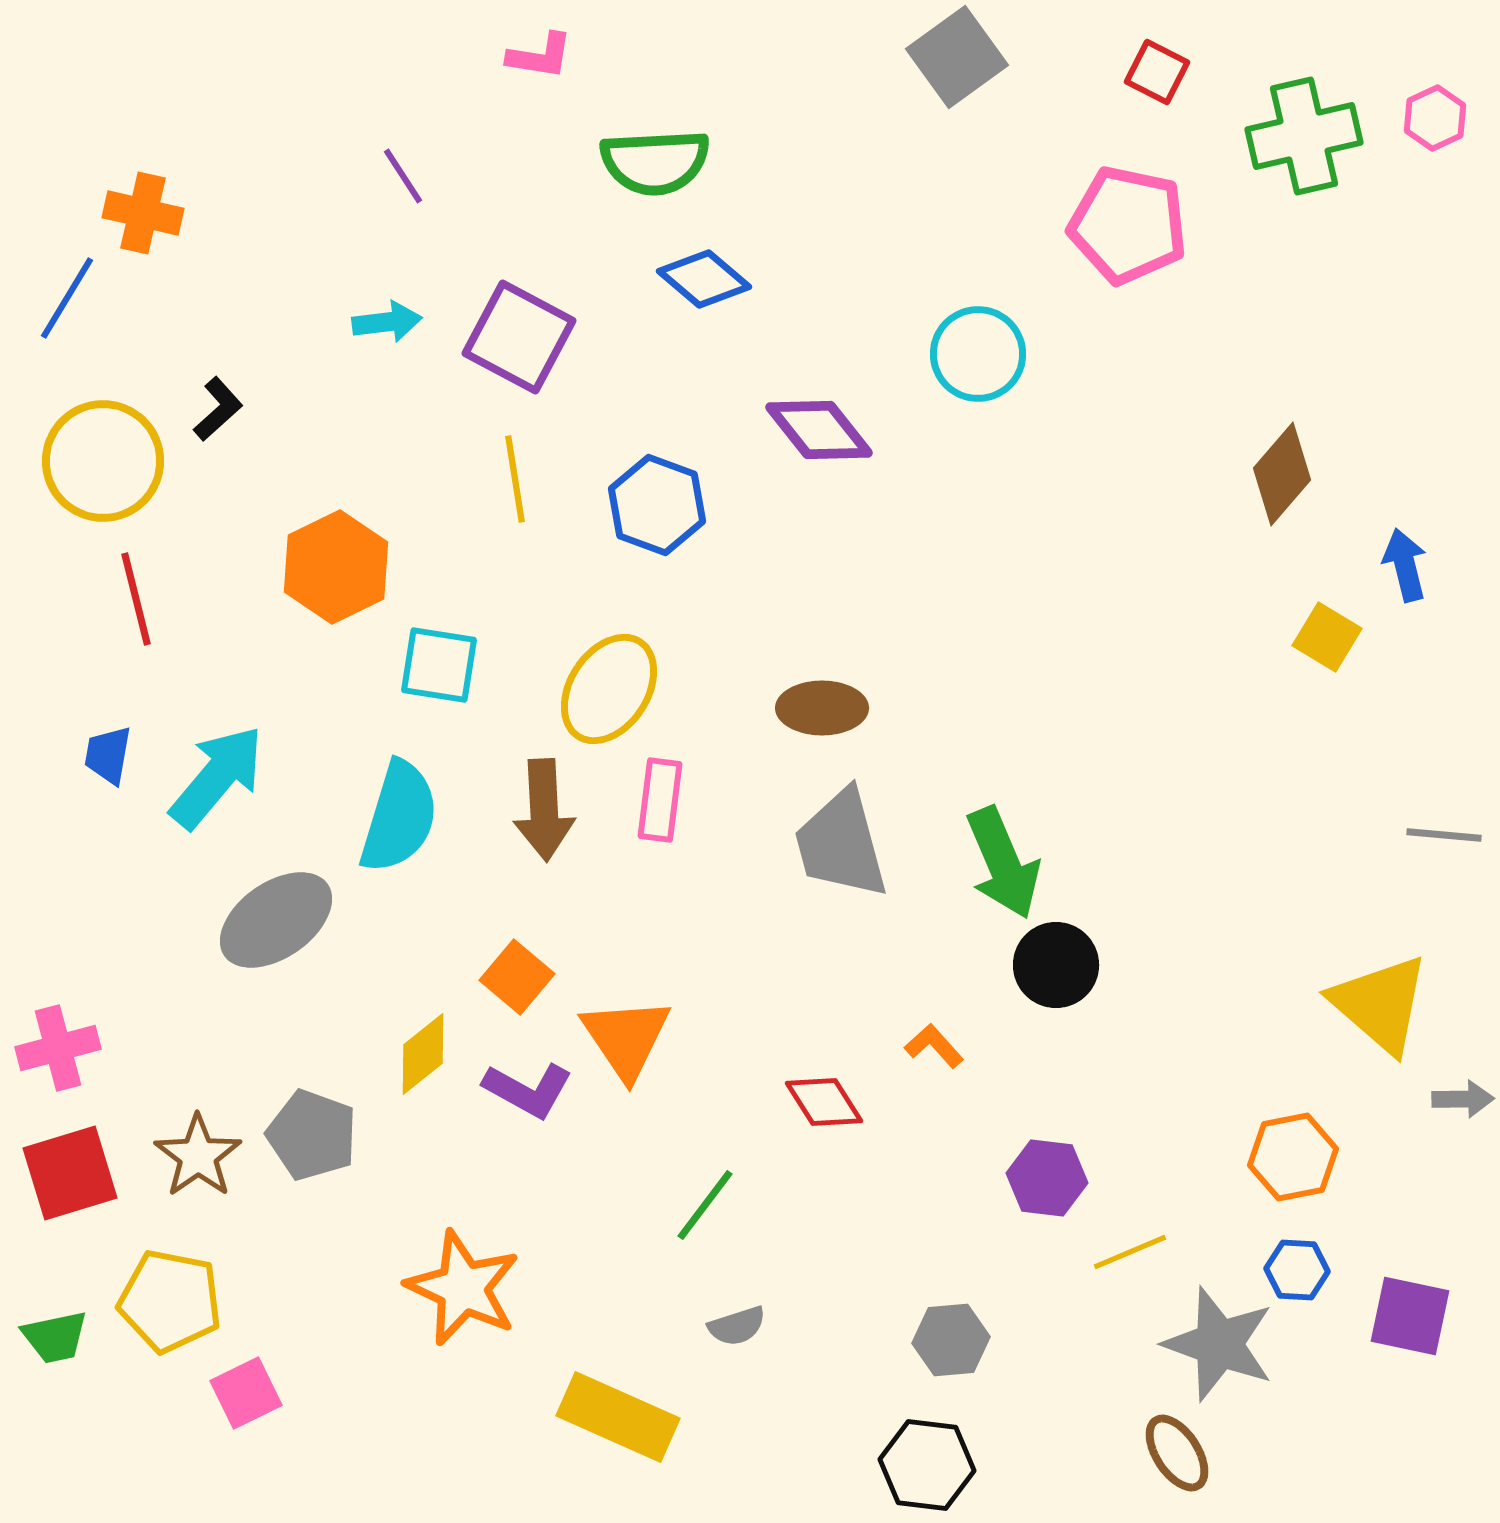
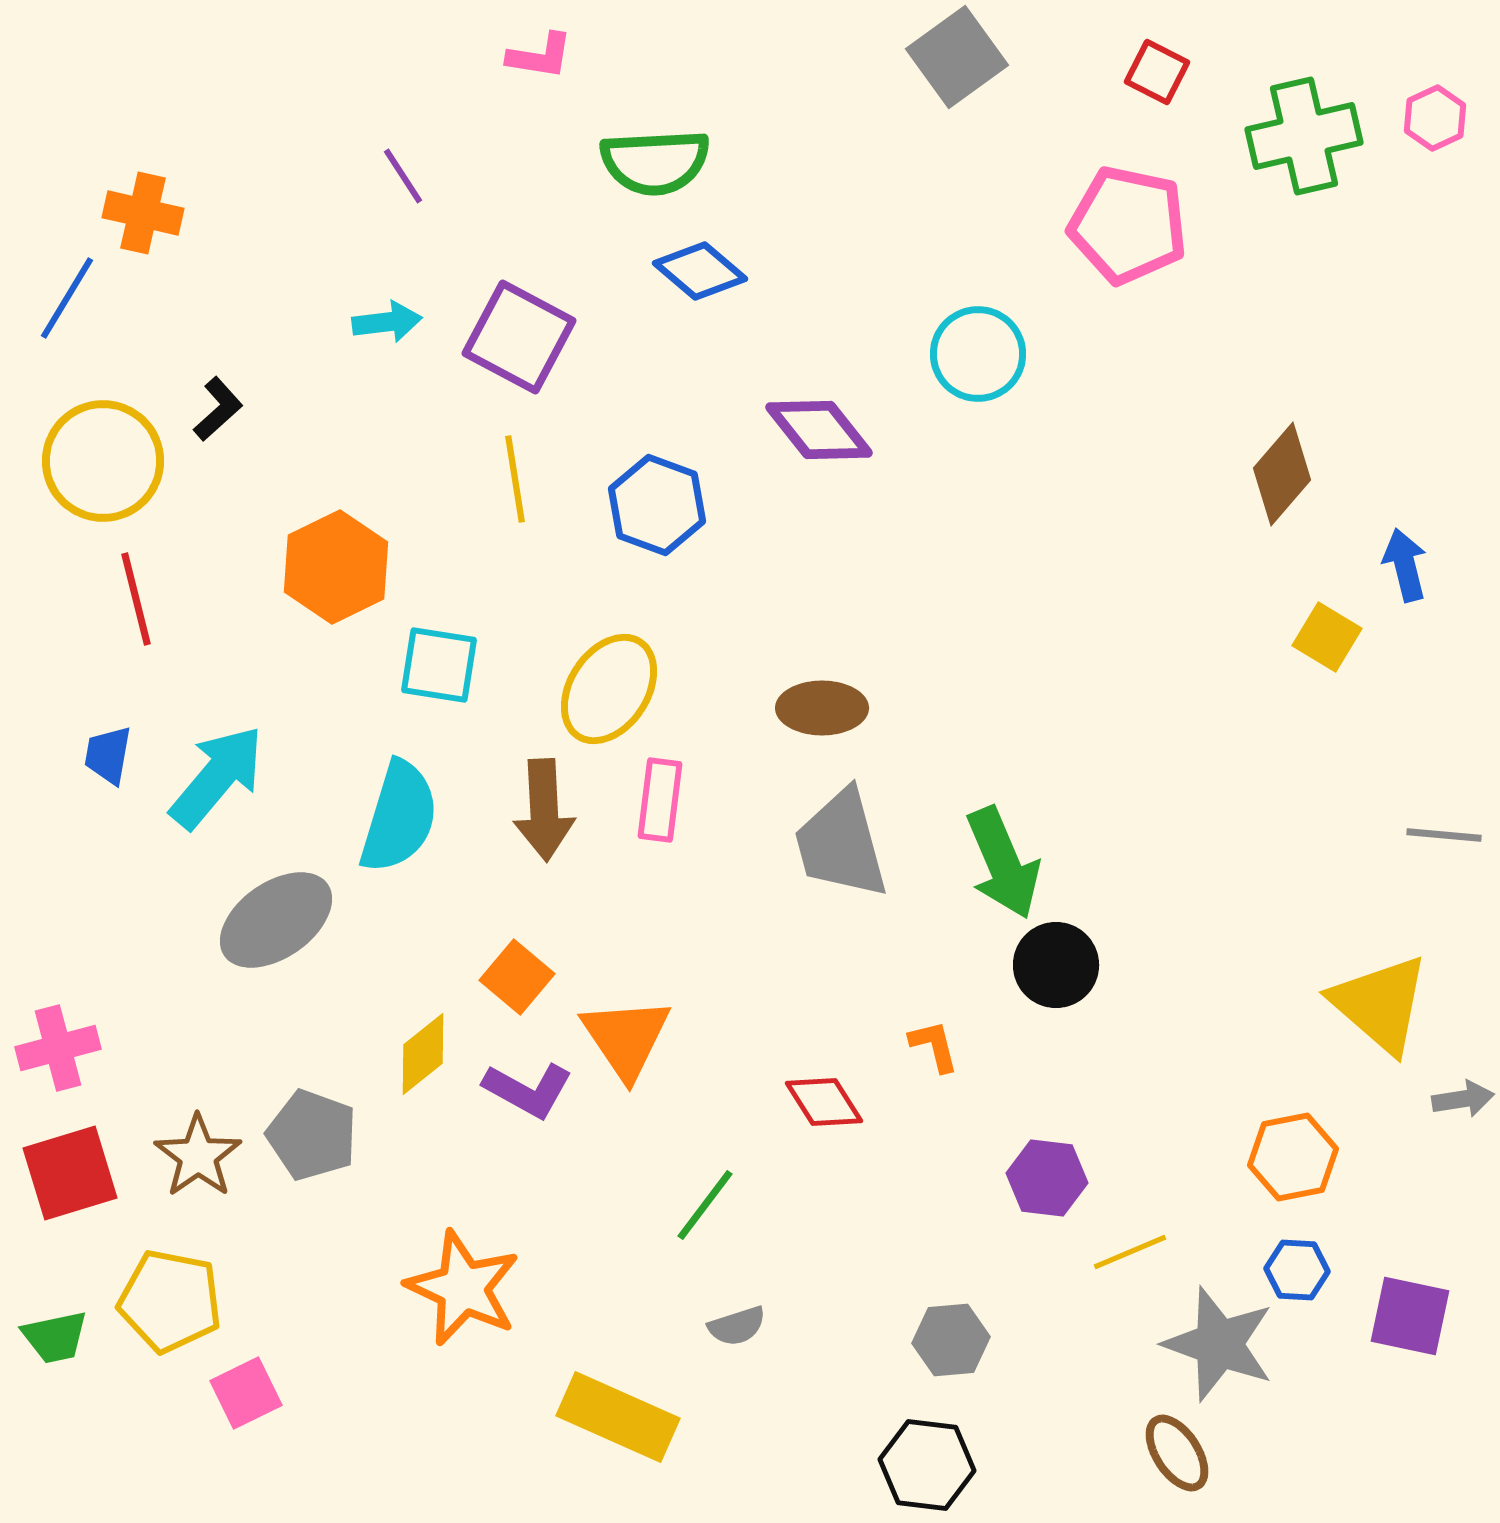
blue diamond at (704, 279): moved 4 px left, 8 px up
orange L-shape at (934, 1046): rotated 28 degrees clockwise
gray arrow at (1463, 1099): rotated 8 degrees counterclockwise
